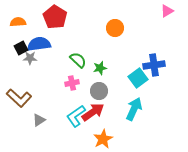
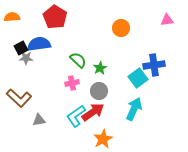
pink triangle: moved 9 px down; rotated 24 degrees clockwise
orange semicircle: moved 6 px left, 5 px up
orange circle: moved 6 px right
gray star: moved 4 px left
green star: rotated 16 degrees counterclockwise
gray triangle: rotated 24 degrees clockwise
